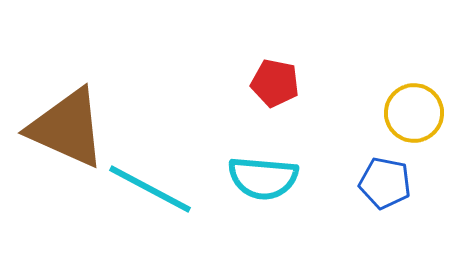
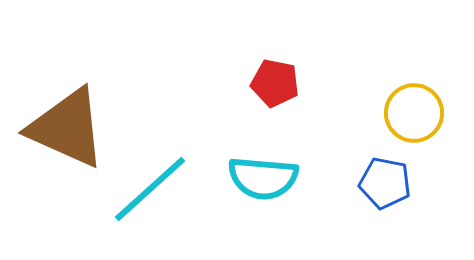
cyan line: rotated 70 degrees counterclockwise
